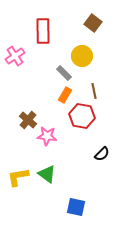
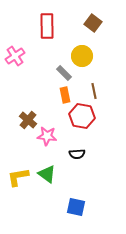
red rectangle: moved 4 px right, 5 px up
orange rectangle: rotated 42 degrees counterclockwise
black semicircle: moved 25 px left; rotated 42 degrees clockwise
